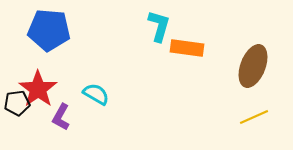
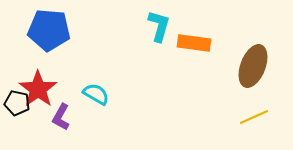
orange rectangle: moved 7 px right, 5 px up
black pentagon: rotated 20 degrees clockwise
